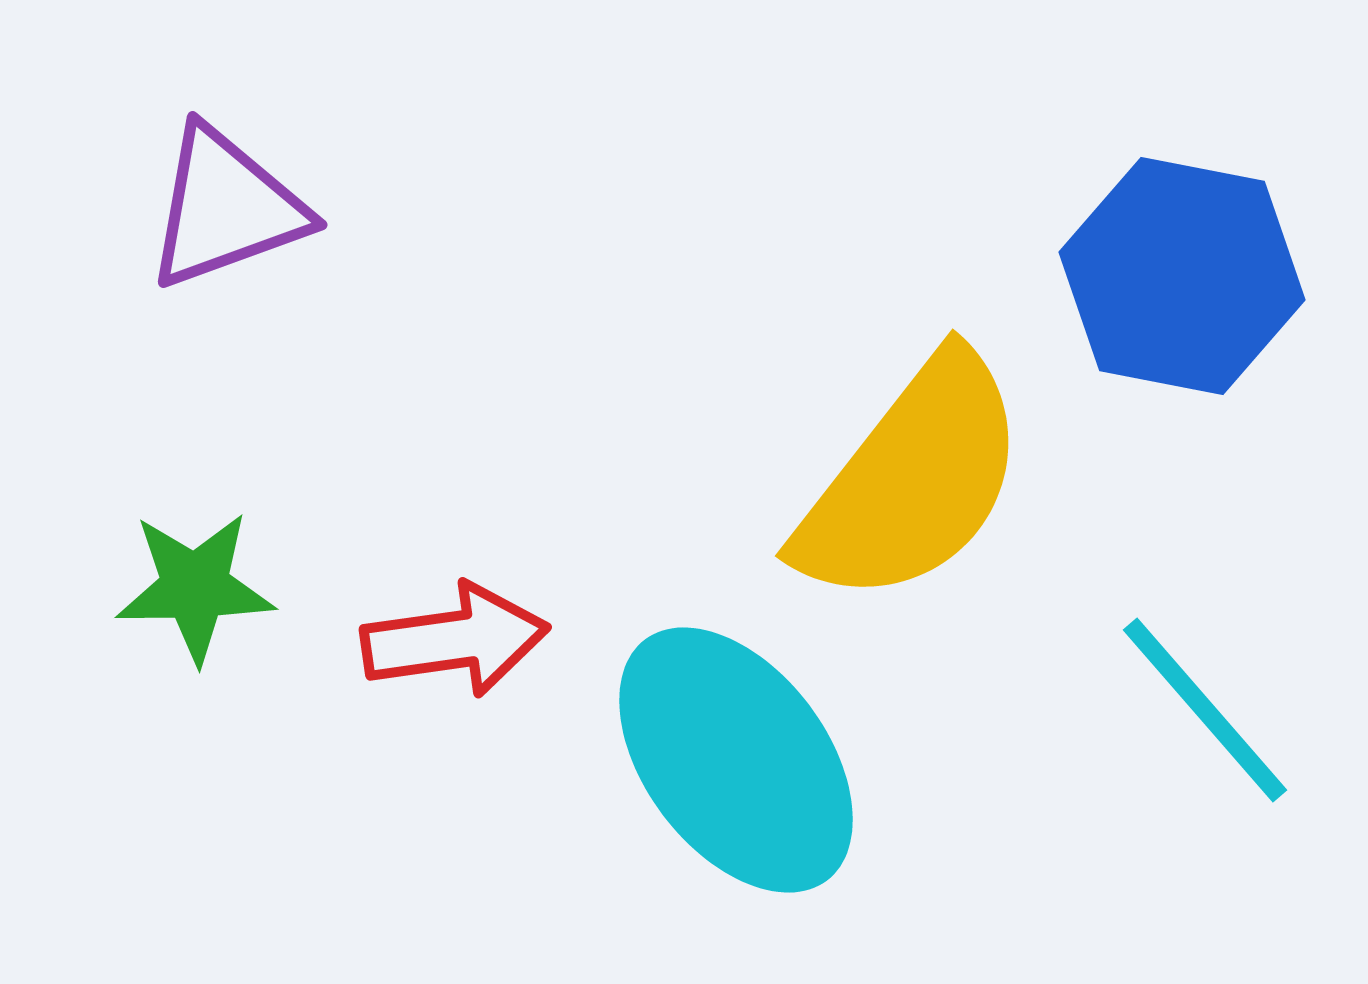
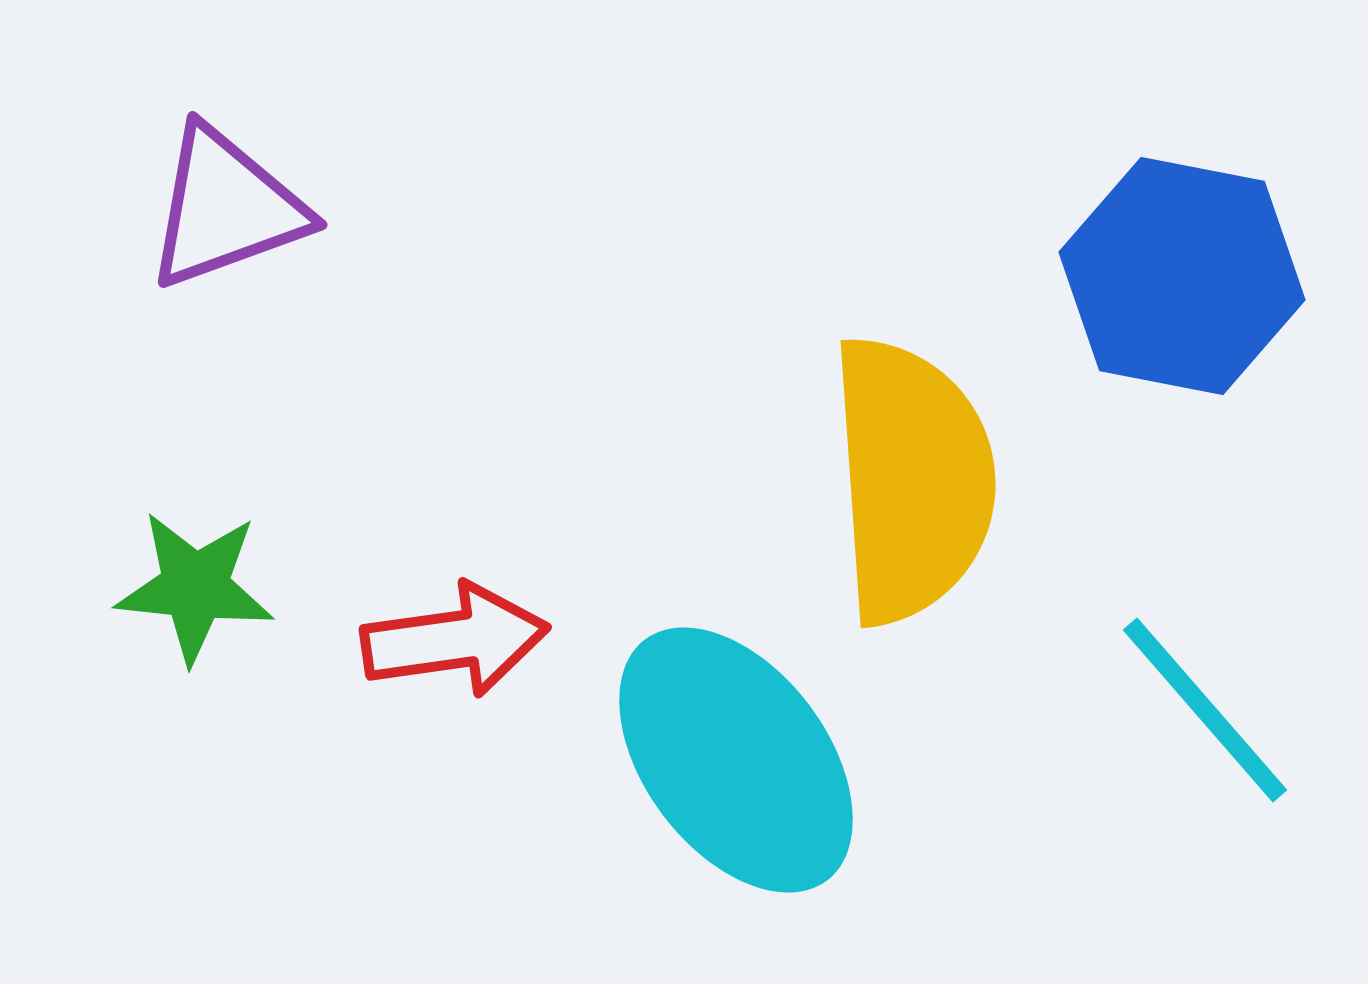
yellow semicircle: rotated 42 degrees counterclockwise
green star: rotated 7 degrees clockwise
